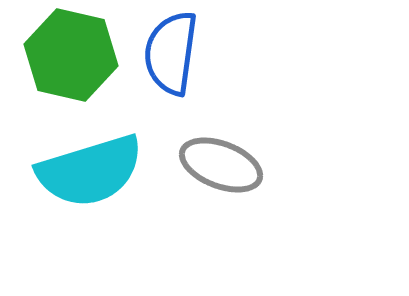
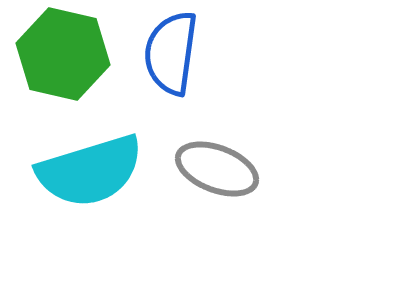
green hexagon: moved 8 px left, 1 px up
gray ellipse: moved 4 px left, 4 px down
